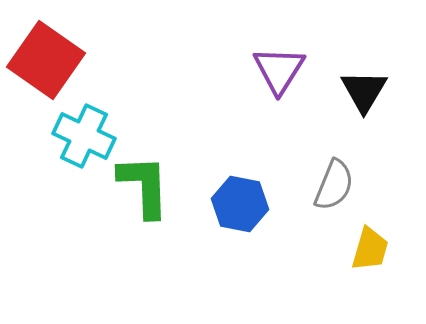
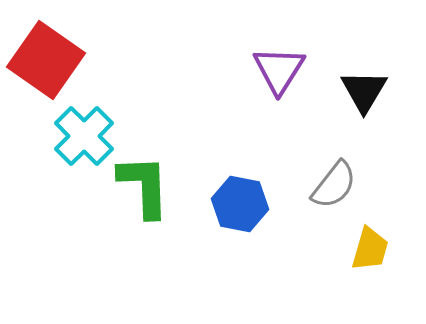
cyan cross: rotated 20 degrees clockwise
gray semicircle: rotated 16 degrees clockwise
